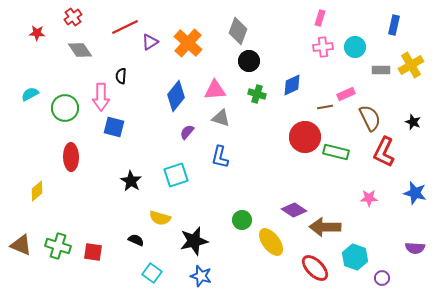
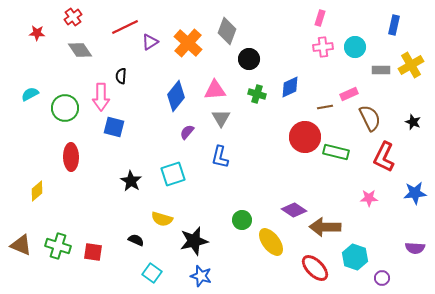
gray diamond at (238, 31): moved 11 px left
black circle at (249, 61): moved 2 px up
blue diamond at (292, 85): moved 2 px left, 2 px down
pink rectangle at (346, 94): moved 3 px right
gray triangle at (221, 118): rotated 42 degrees clockwise
red L-shape at (384, 152): moved 5 px down
cyan square at (176, 175): moved 3 px left, 1 px up
blue star at (415, 193): rotated 20 degrees counterclockwise
yellow semicircle at (160, 218): moved 2 px right, 1 px down
